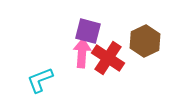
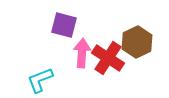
purple square: moved 24 px left, 6 px up
brown hexagon: moved 8 px left, 1 px down
